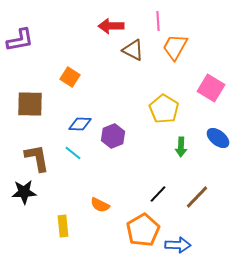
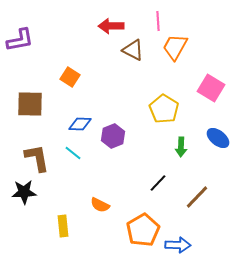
black line: moved 11 px up
